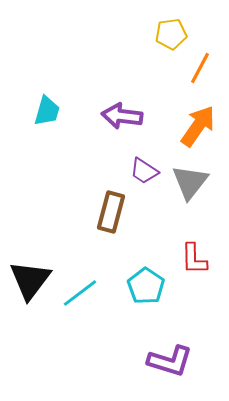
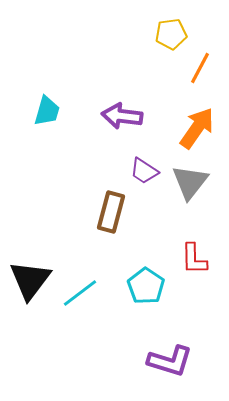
orange arrow: moved 1 px left, 2 px down
